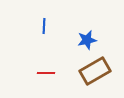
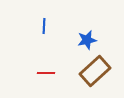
brown rectangle: rotated 12 degrees counterclockwise
